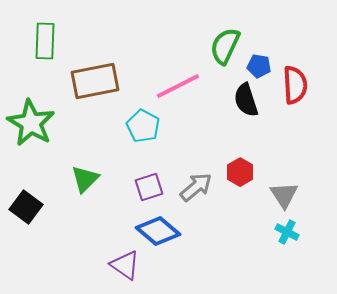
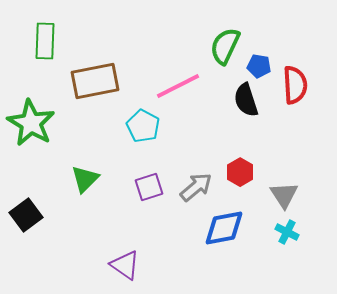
black square: moved 8 px down; rotated 16 degrees clockwise
blue diamond: moved 66 px right, 3 px up; rotated 51 degrees counterclockwise
